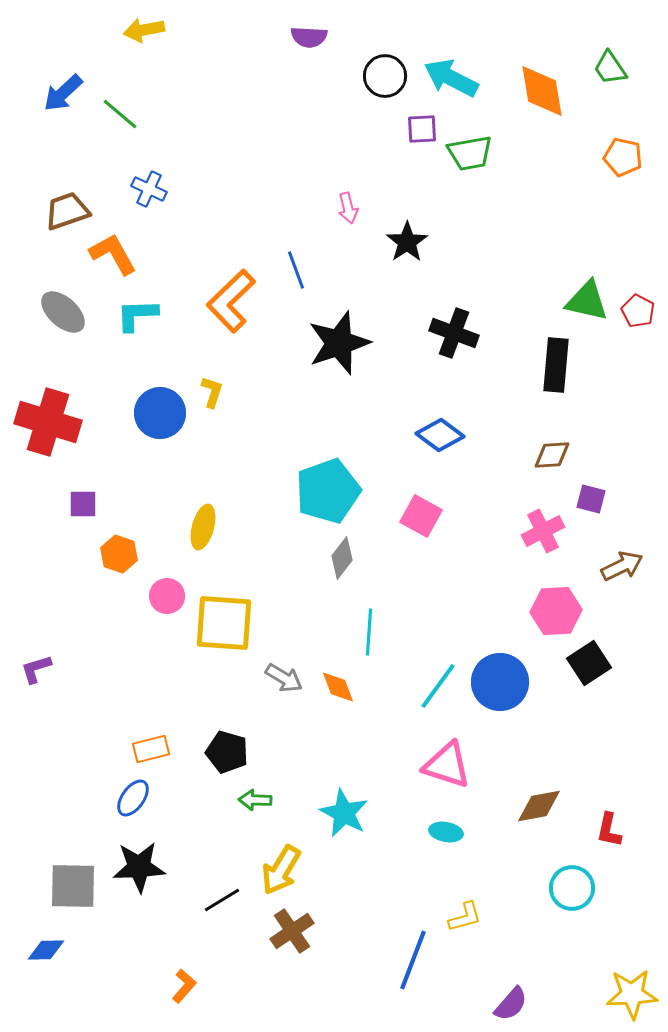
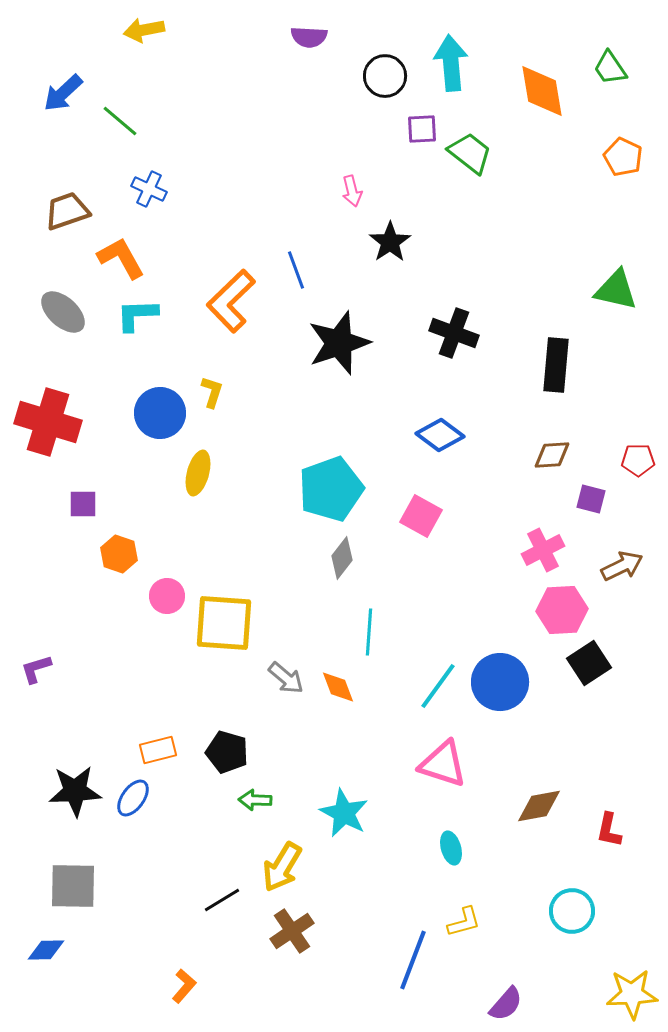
cyan arrow at (451, 78): moved 15 px up; rotated 58 degrees clockwise
green line at (120, 114): moved 7 px down
green trapezoid at (470, 153): rotated 132 degrees counterclockwise
orange pentagon at (623, 157): rotated 12 degrees clockwise
pink arrow at (348, 208): moved 4 px right, 17 px up
black star at (407, 242): moved 17 px left
orange L-shape at (113, 254): moved 8 px right, 4 px down
green triangle at (587, 301): moved 29 px right, 11 px up
red pentagon at (638, 311): moved 149 px down; rotated 28 degrees counterclockwise
cyan pentagon at (328, 491): moved 3 px right, 2 px up
yellow ellipse at (203, 527): moved 5 px left, 54 px up
pink cross at (543, 531): moved 19 px down
pink hexagon at (556, 611): moved 6 px right, 1 px up
gray arrow at (284, 678): moved 2 px right; rotated 9 degrees clockwise
orange rectangle at (151, 749): moved 7 px right, 1 px down
pink triangle at (447, 765): moved 4 px left, 1 px up
cyan ellipse at (446, 832): moved 5 px right, 16 px down; rotated 64 degrees clockwise
black star at (139, 867): moved 64 px left, 76 px up
yellow arrow at (281, 870): moved 1 px right, 3 px up
cyan circle at (572, 888): moved 23 px down
yellow L-shape at (465, 917): moved 1 px left, 5 px down
purple semicircle at (511, 1004): moved 5 px left
